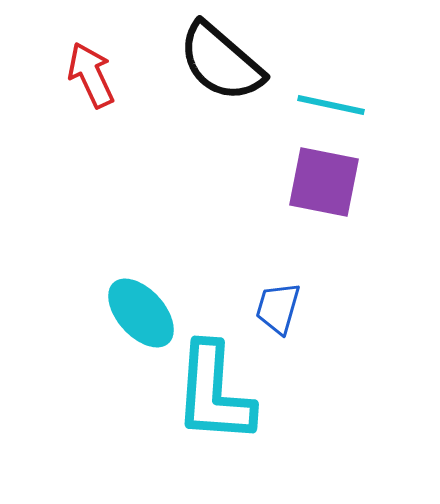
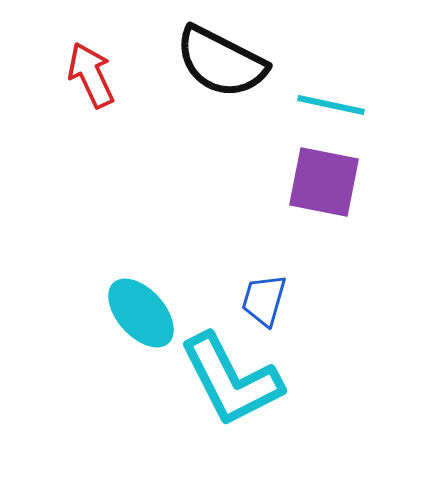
black semicircle: rotated 14 degrees counterclockwise
blue trapezoid: moved 14 px left, 8 px up
cyan L-shape: moved 17 px right, 13 px up; rotated 31 degrees counterclockwise
